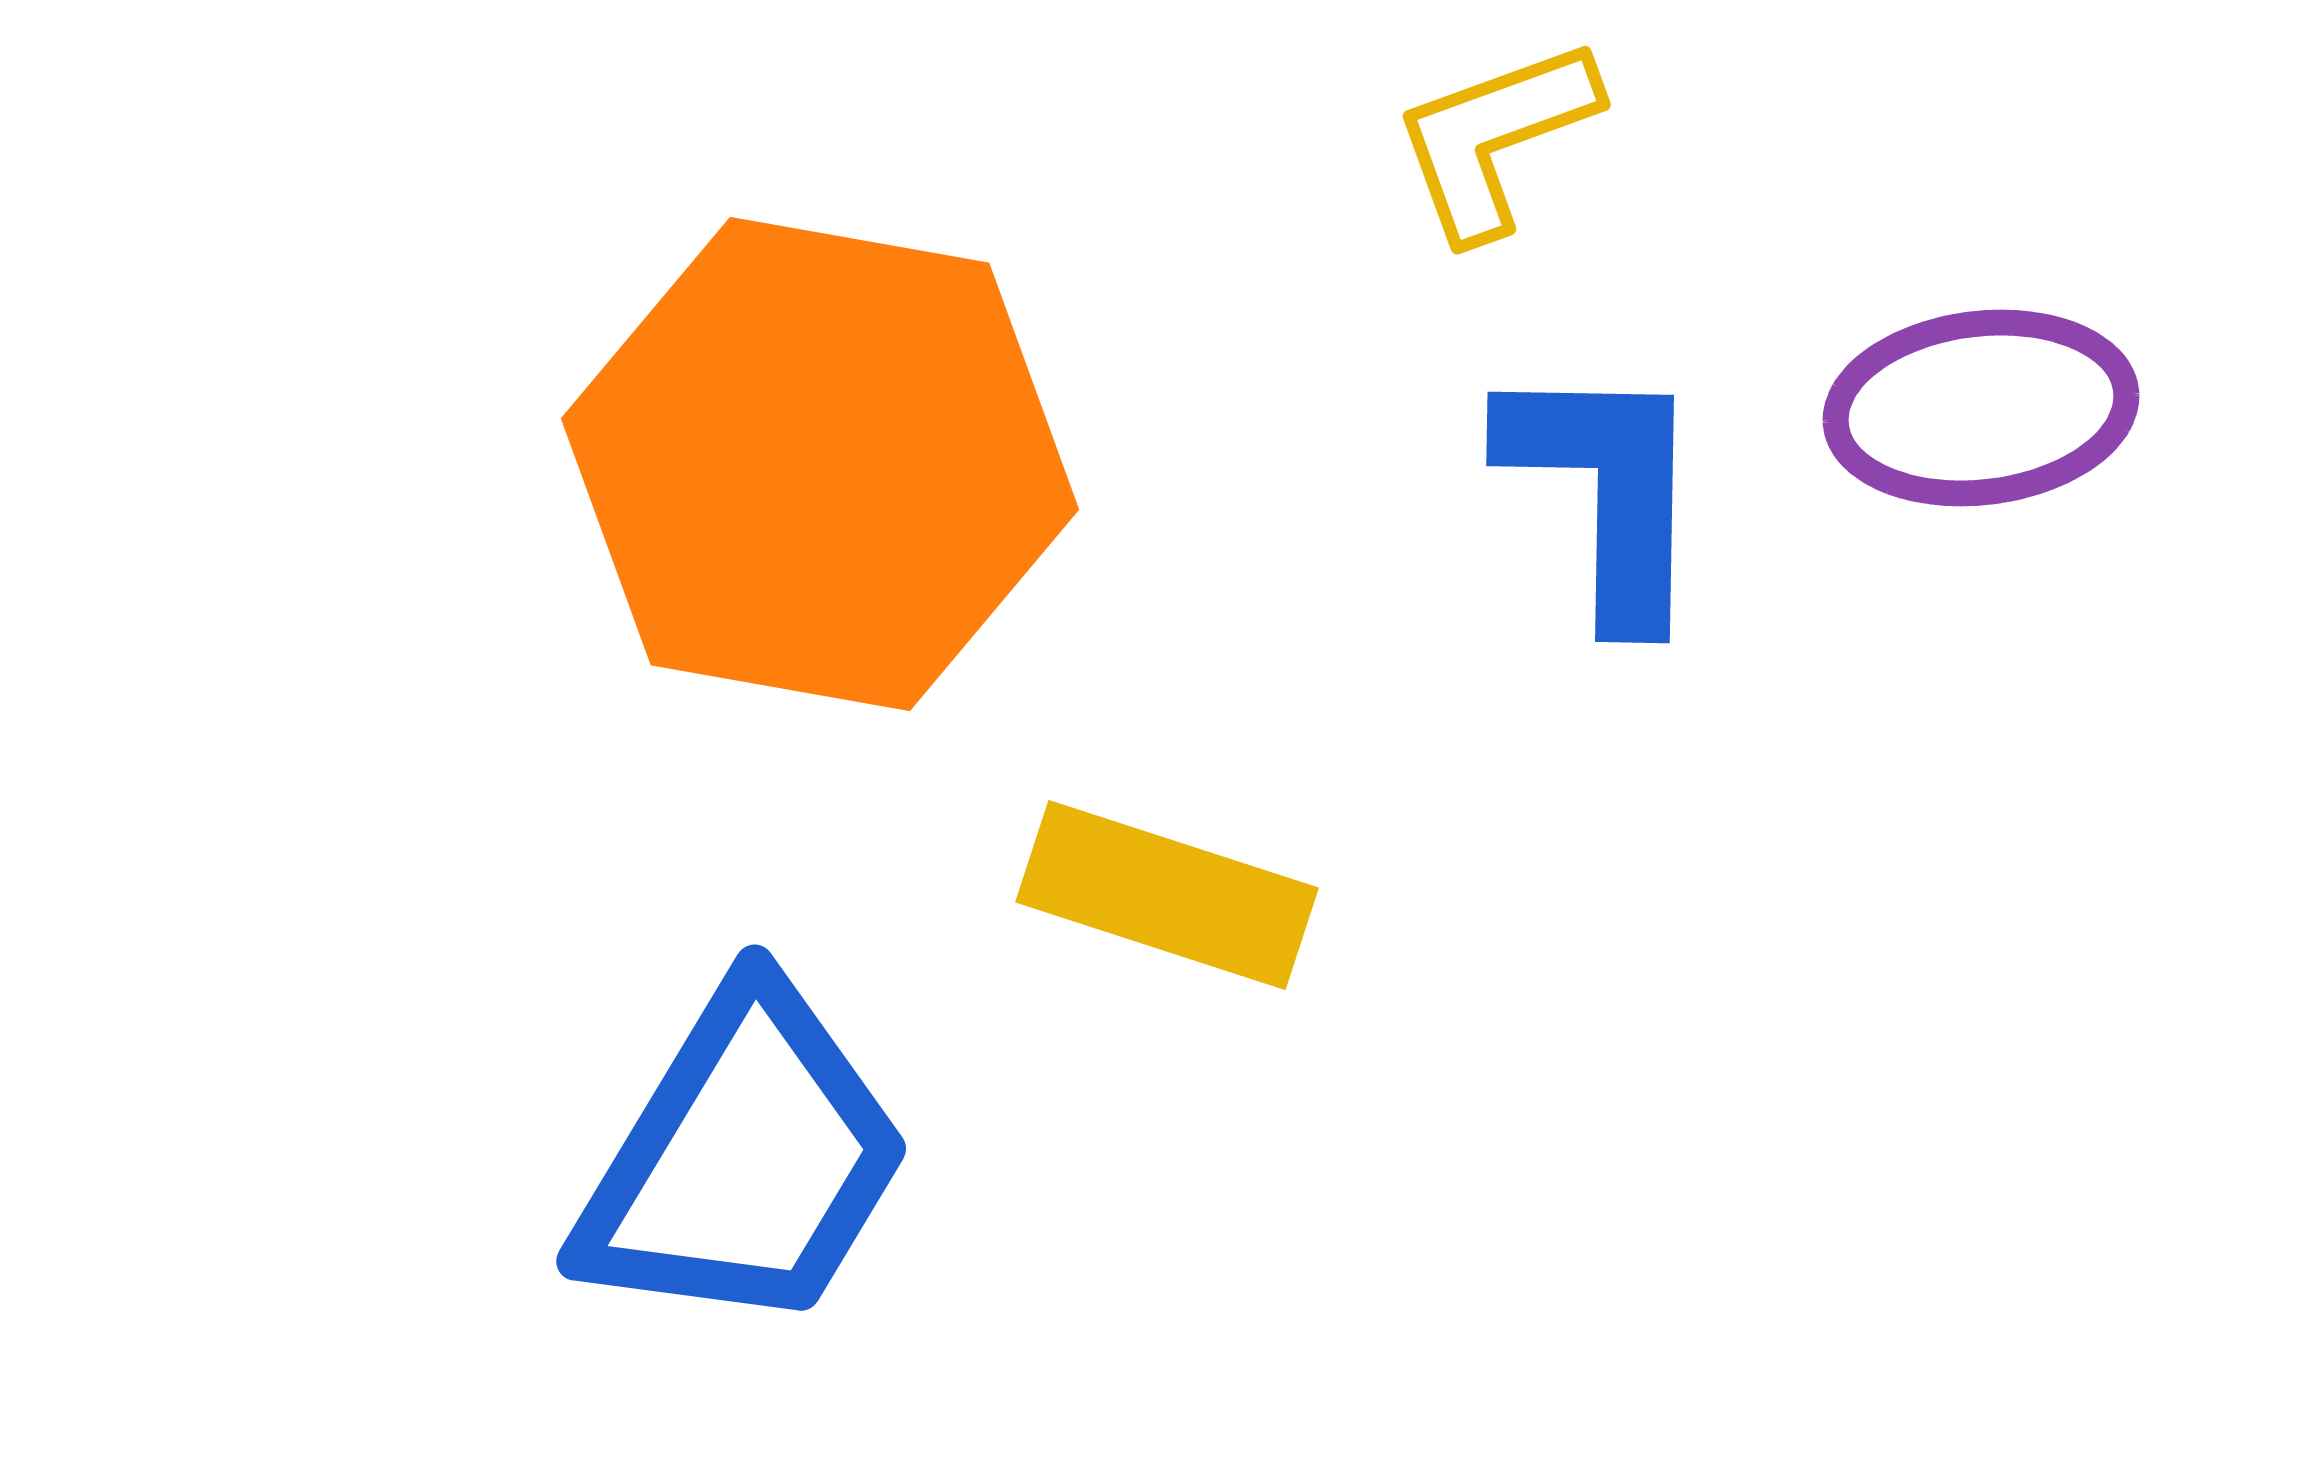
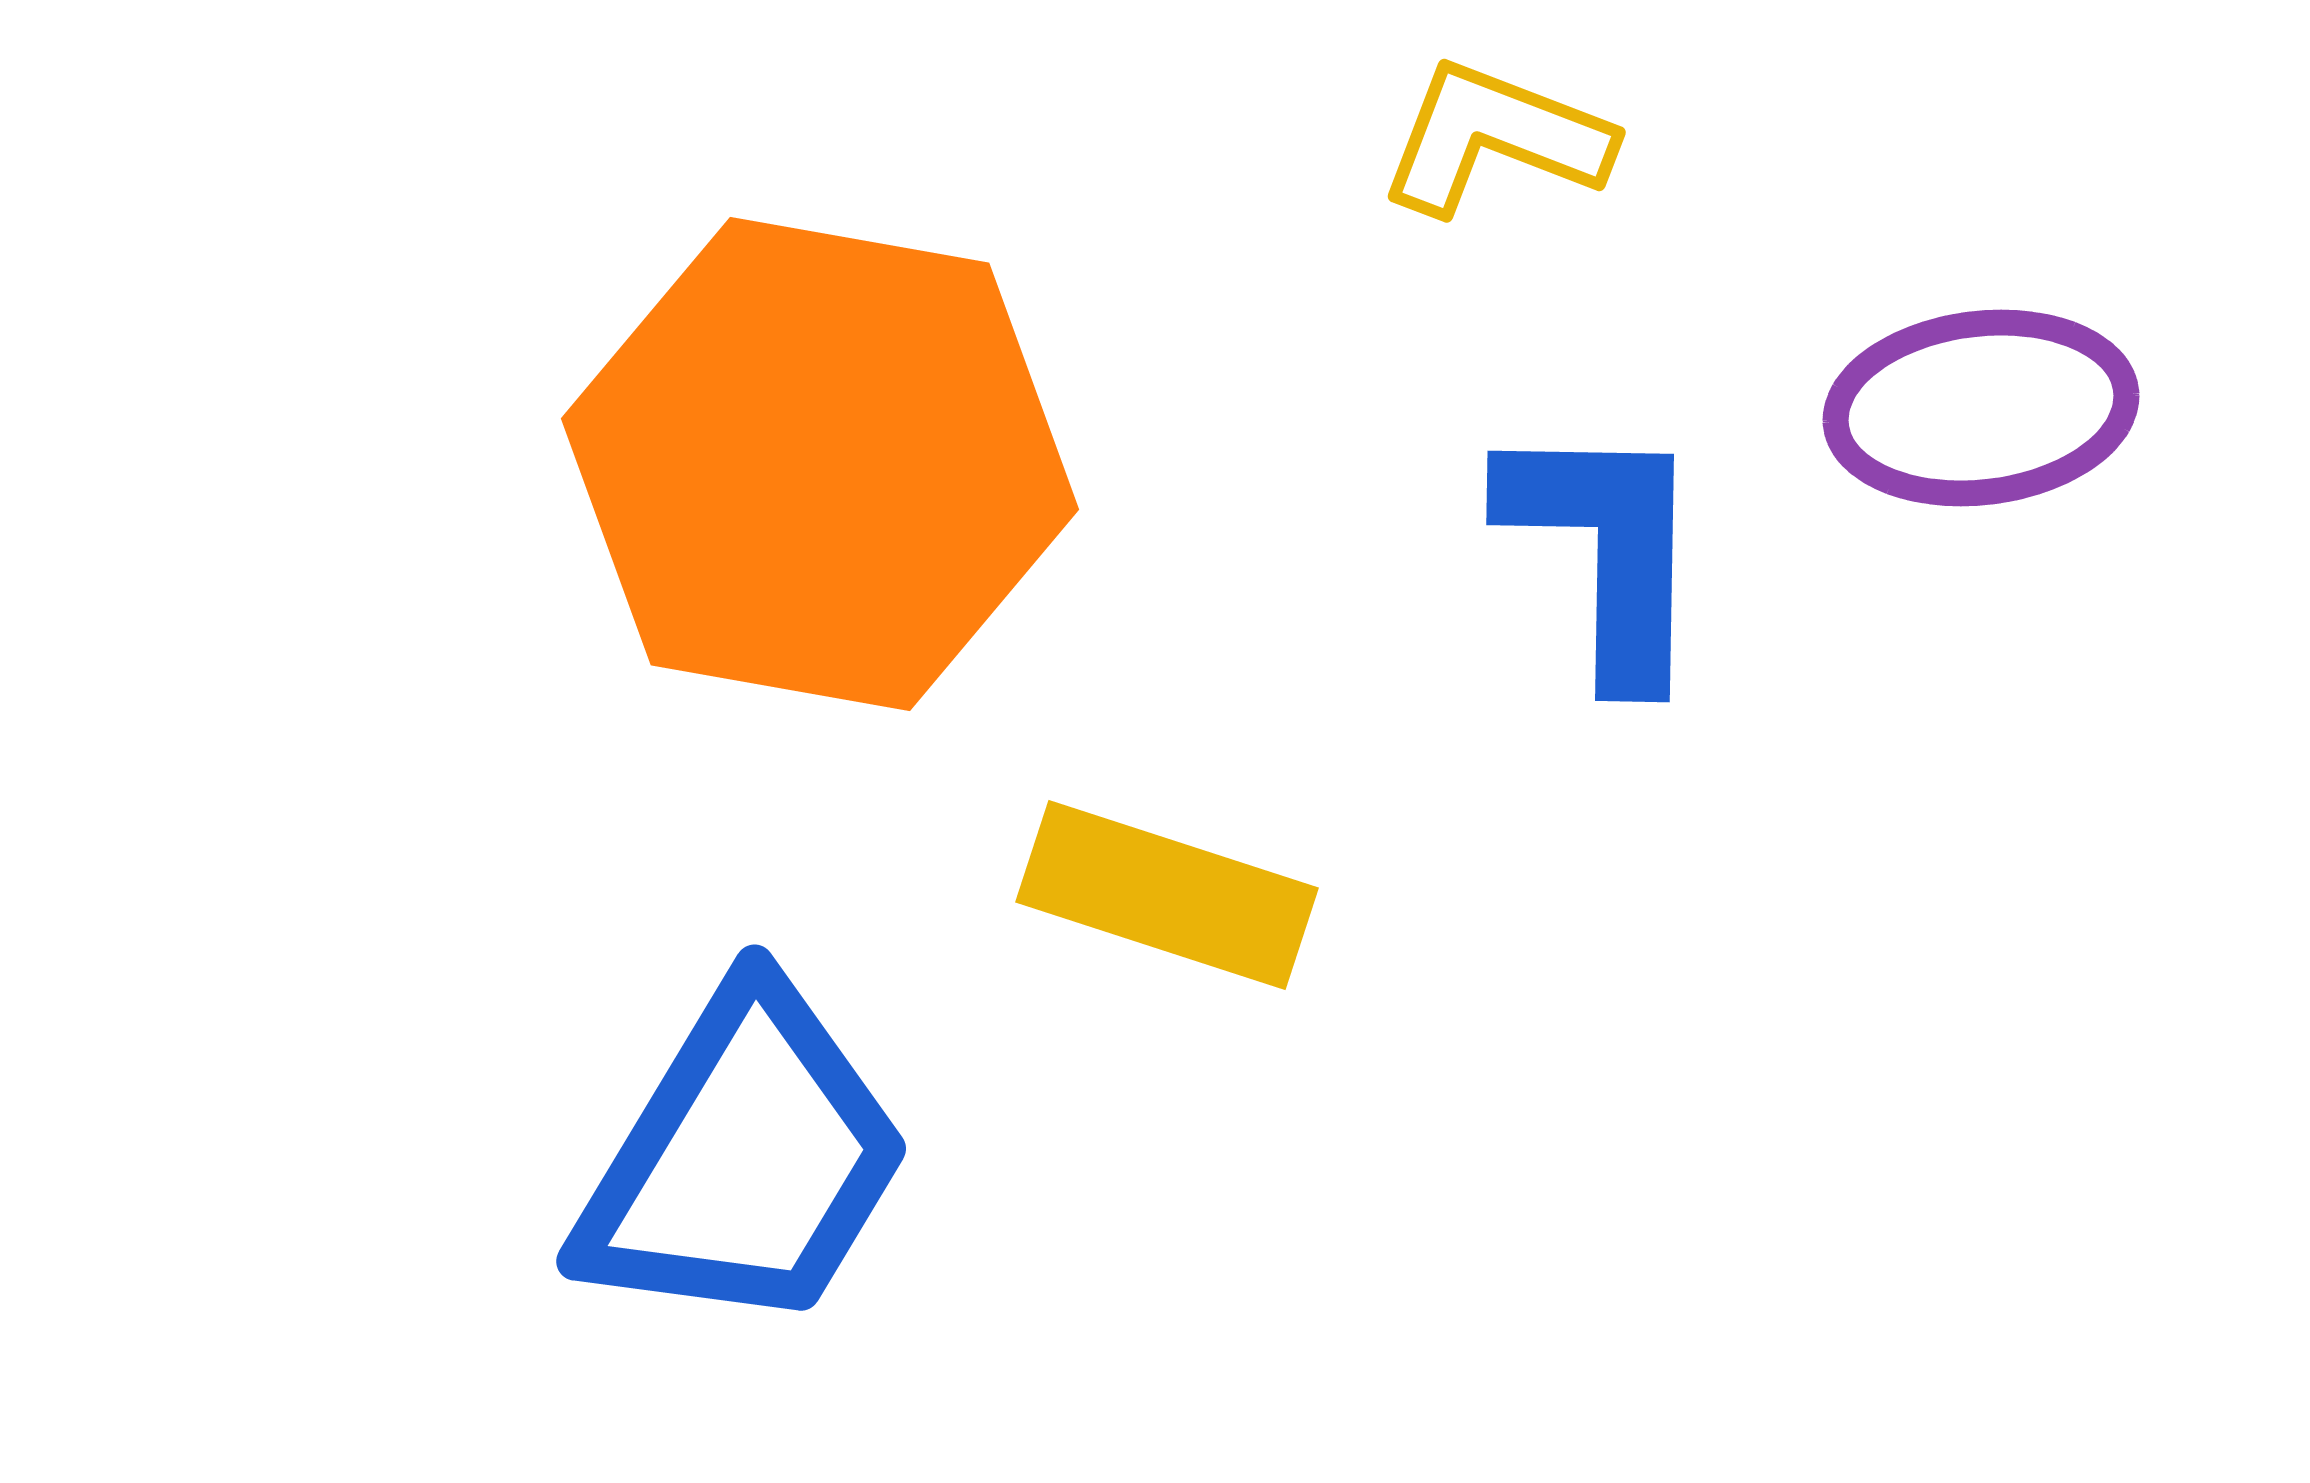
yellow L-shape: rotated 41 degrees clockwise
blue L-shape: moved 59 px down
